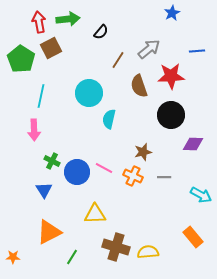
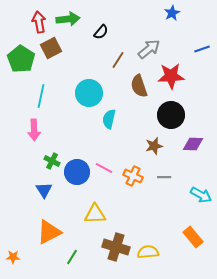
blue line: moved 5 px right, 2 px up; rotated 14 degrees counterclockwise
brown star: moved 11 px right, 6 px up
